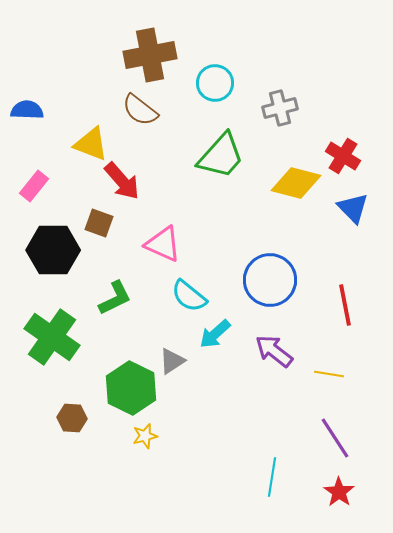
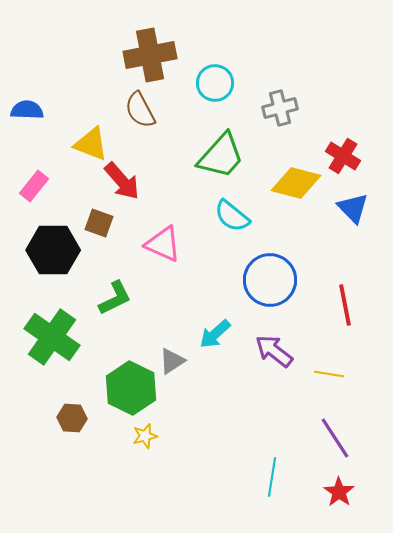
brown semicircle: rotated 24 degrees clockwise
cyan semicircle: moved 43 px right, 80 px up
